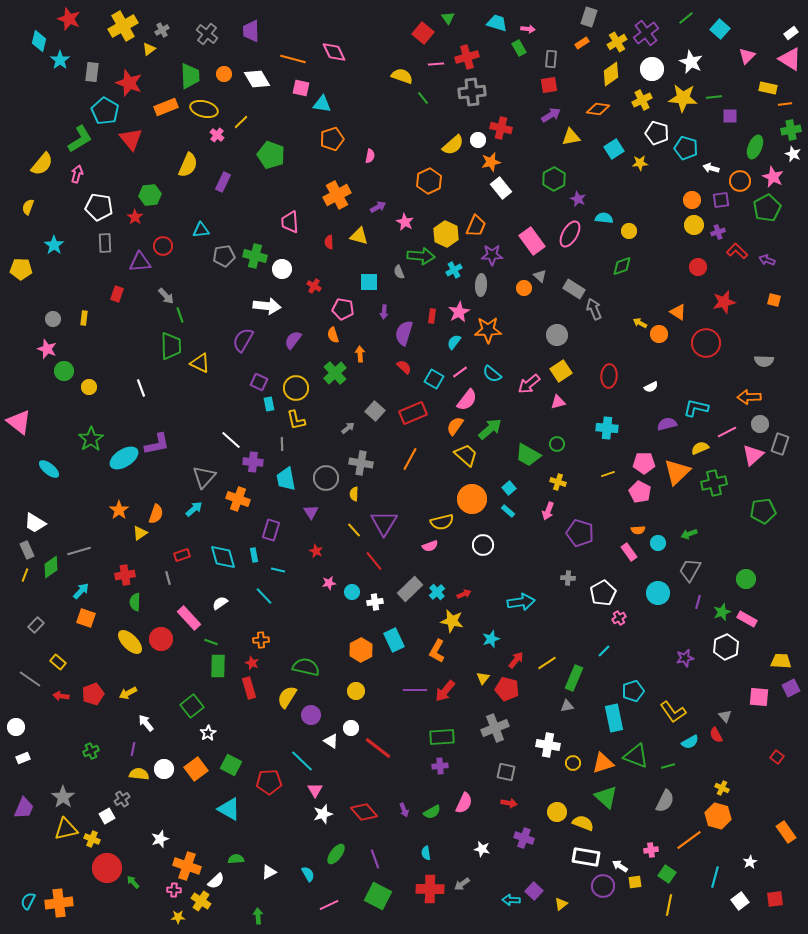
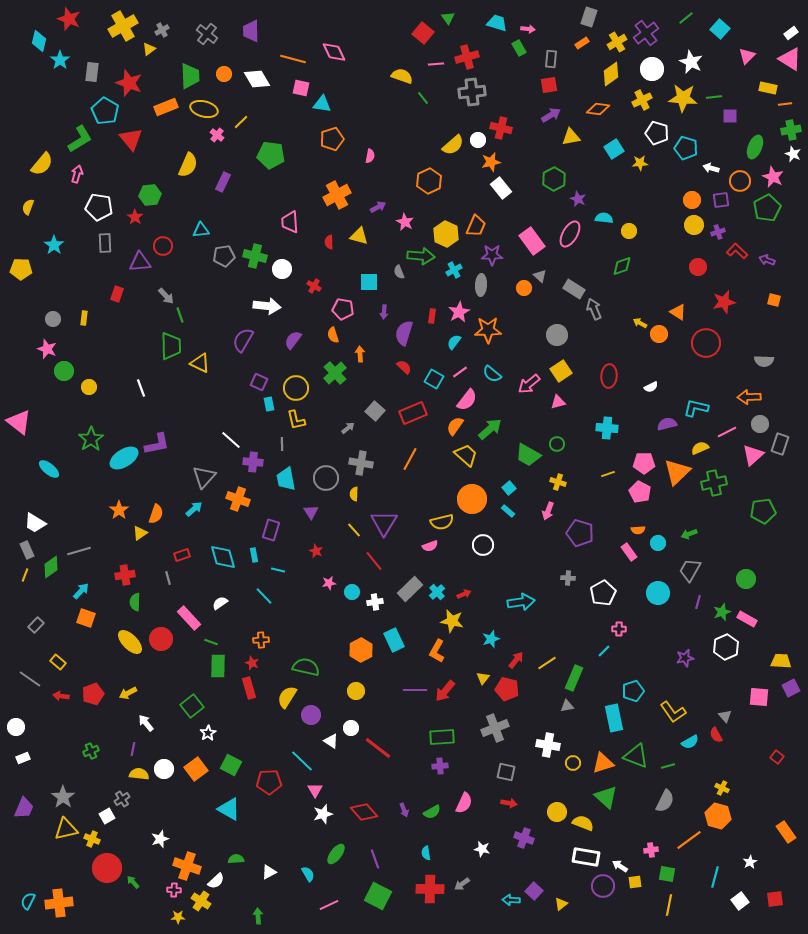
green pentagon at (271, 155): rotated 12 degrees counterclockwise
pink cross at (619, 618): moved 11 px down; rotated 32 degrees clockwise
green square at (667, 874): rotated 24 degrees counterclockwise
